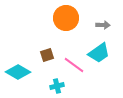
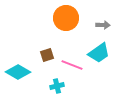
pink line: moved 2 px left; rotated 15 degrees counterclockwise
